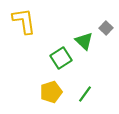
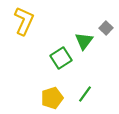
yellow L-shape: rotated 32 degrees clockwise
green triangle: rotated 24 degrees clockwise
yellow pentagon: moved 1 px right, 6 px down
